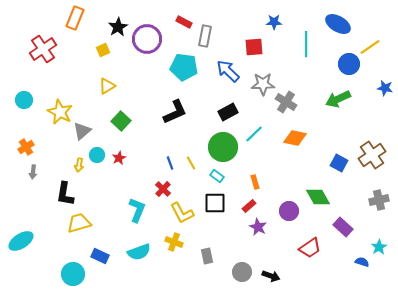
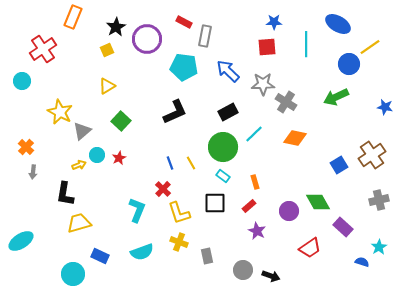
orange rectangle at (75, 18): moved 2 px left, 1 px up
black star at (118, 27): moved 2 px left
red square at (254, 47): moved 13 px right
yellow square at (103, 50): moved 4 px right
blue star at (385, 88): moved 19 px down
green arrow at (338, 99): moved 2 px left, 2 px up
cyan circle at (24, 100): moved 2 px left, 19 px up
orange cross at (26, 147): rotated 14 degrees counterclockwise
blue square at (339, 163): moved 2 px down; rotated 30 degrees clockwise
yellow arrow at (79, 165): rotated 120 degrees counterclockwise
cyan rectangle at (217, 176): moved 6 px right
green diamond at (318, 197): moved 5 px down
yellow L-shape at (182, 213): moved 3 px left; rotated 10 degrees clockwise
purple star at (258, 227): moved 1 px left, 4 px down
yellow cross at (174, 242): moved 5 px right
cyan semicircle at (139, 252): moved 3 px right
gray circle at (242, 272): moved 1 px right, 2 px up
